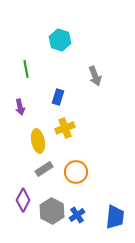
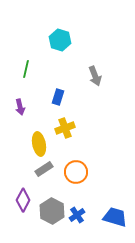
green line: rotated 24 degrees clockwise
yellow ellipse: moved 1 px right, 3 px down
blue trapezoid: rotated 80 degrees counterclockwise
